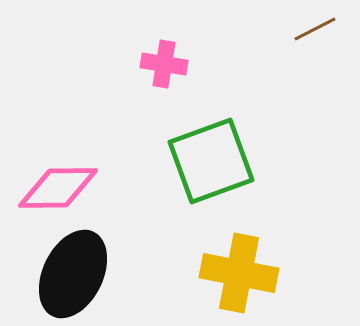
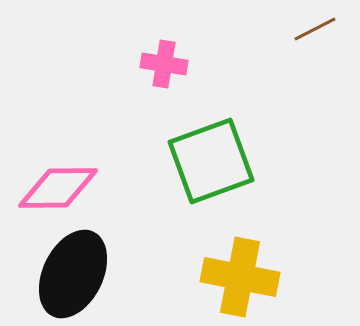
yellow cross: moved 1 px right, 4 px down
